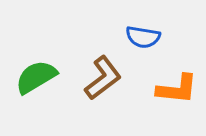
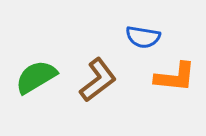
brown L-shape: moved 5 px left, 2 px down
orange L-shape: moved 2 px left, 12 px up
